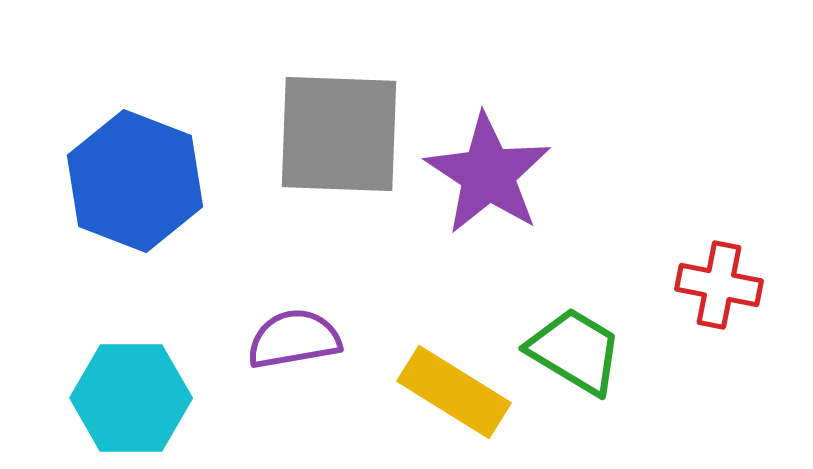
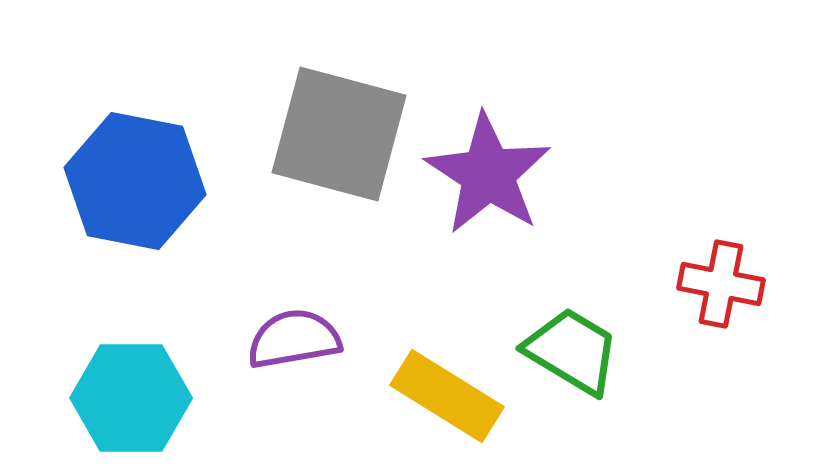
gray square: rotated 13 degrees clockwise
blue hexagon: rotated 10 degrees counterclockwise
red cross: moved 2 px right, 1 px up
green trapezoid: moved 3 px left
yellow rectangle: moved 7 px left, 4 px down
